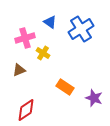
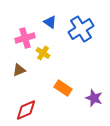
orange rectangle: moved 2 px left, 1 px down
red diamond: rotated 10 degrees clockwise
